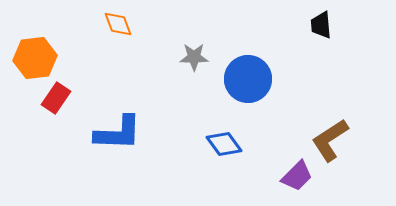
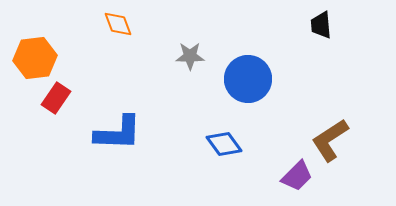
gray star: moved 4 px left, 1 px up
